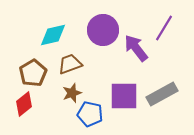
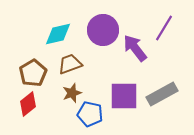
cyan diamond: moved 5 px right, 1 px up
purple arrow: moved 1 px left
red diamond: moved 4 px right
